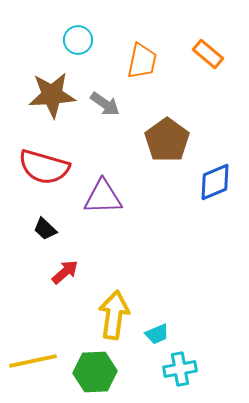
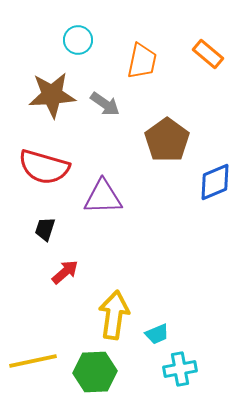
black trapezoid: rotated 65 degrees clockwise
